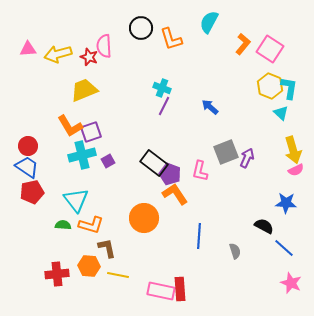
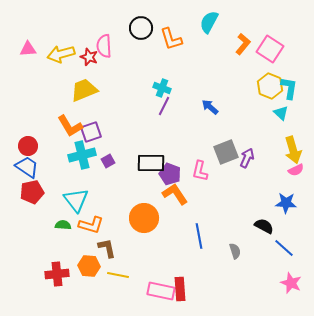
yellow arrow at (58, 54): moved 3 px right
black rectangle at (154, 163): moved 3 px left; rotated 36 degrees counterclockwise
blue line at (199, 236): rotated 15 degrees counterclockwise
